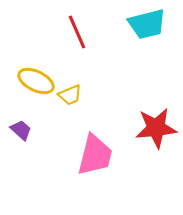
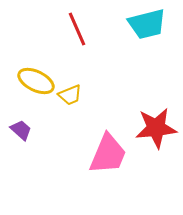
red line: moved 3 px up
pink trapezoid: moved 13 px right, 1 px up; rotated 9 degrees clockwise
